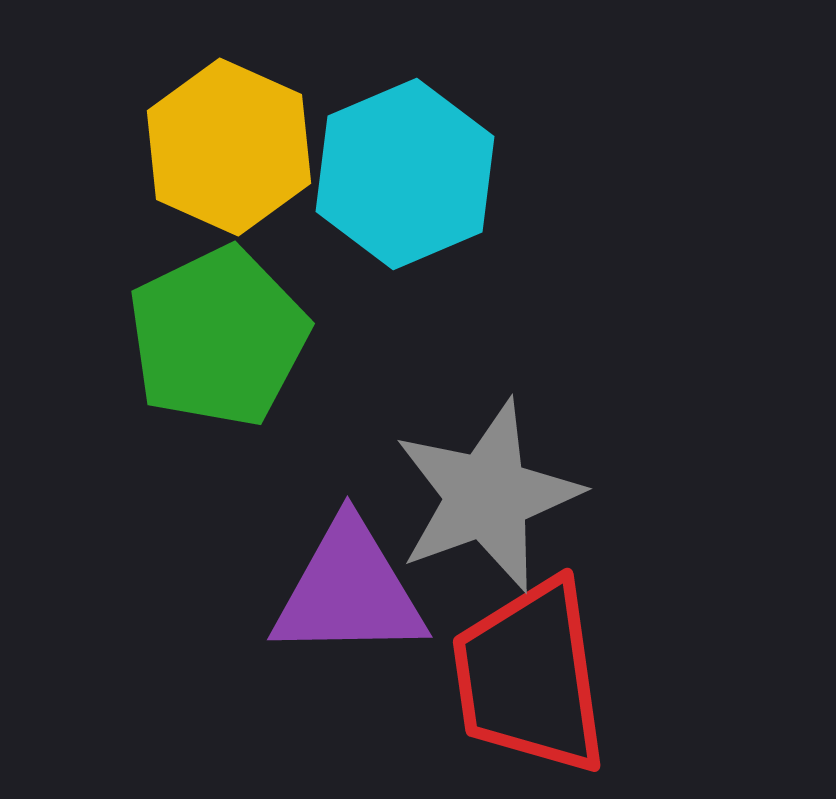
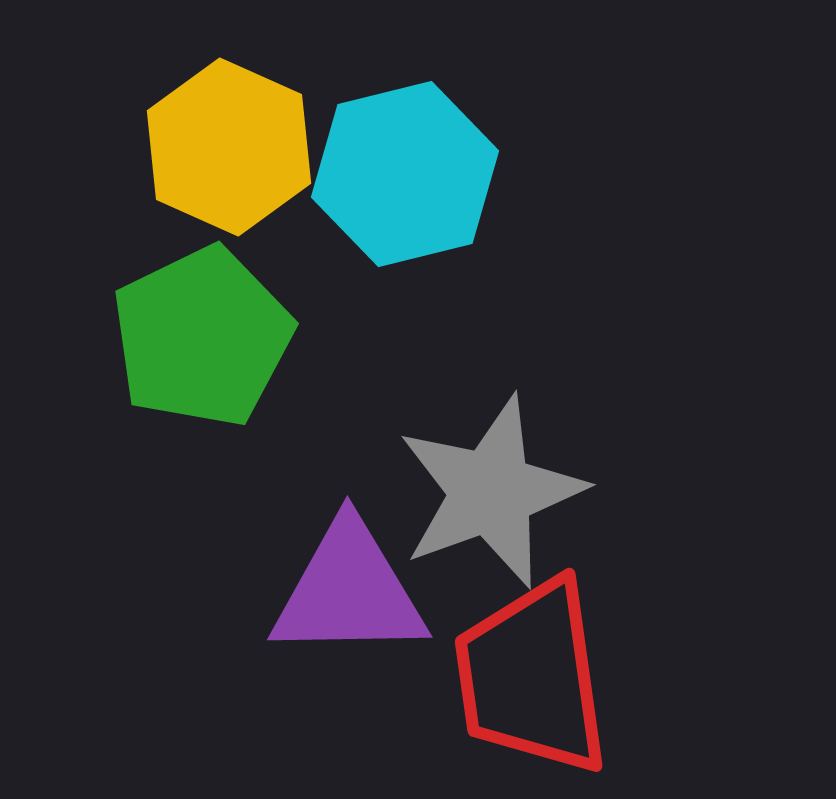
cyan hexagon: rotated 9 degrees clockwise
green pentagon: moved 16 px left
gray star: moved 4 px right, 4 px up
red trapezoid: moved 2 px right
